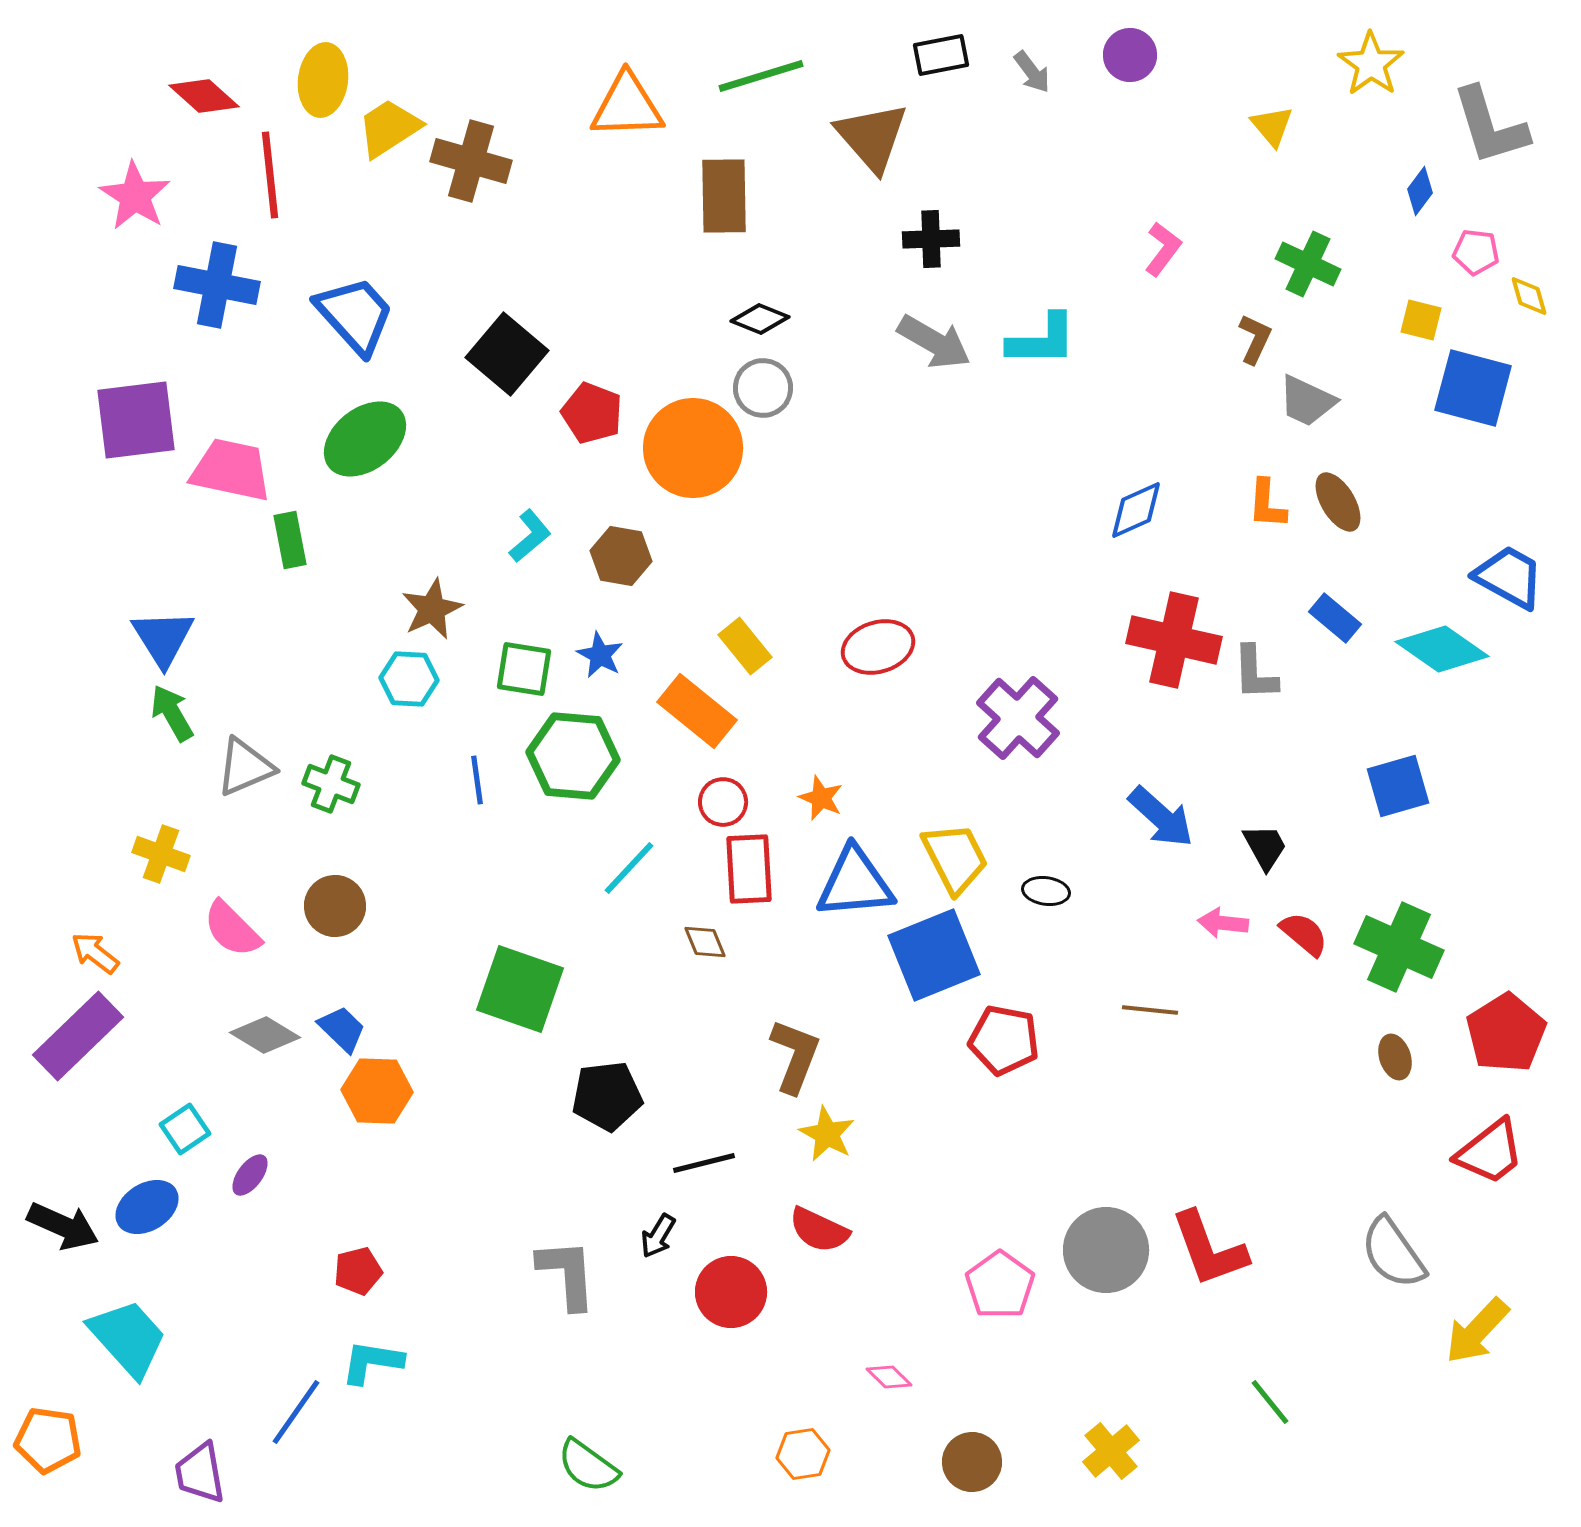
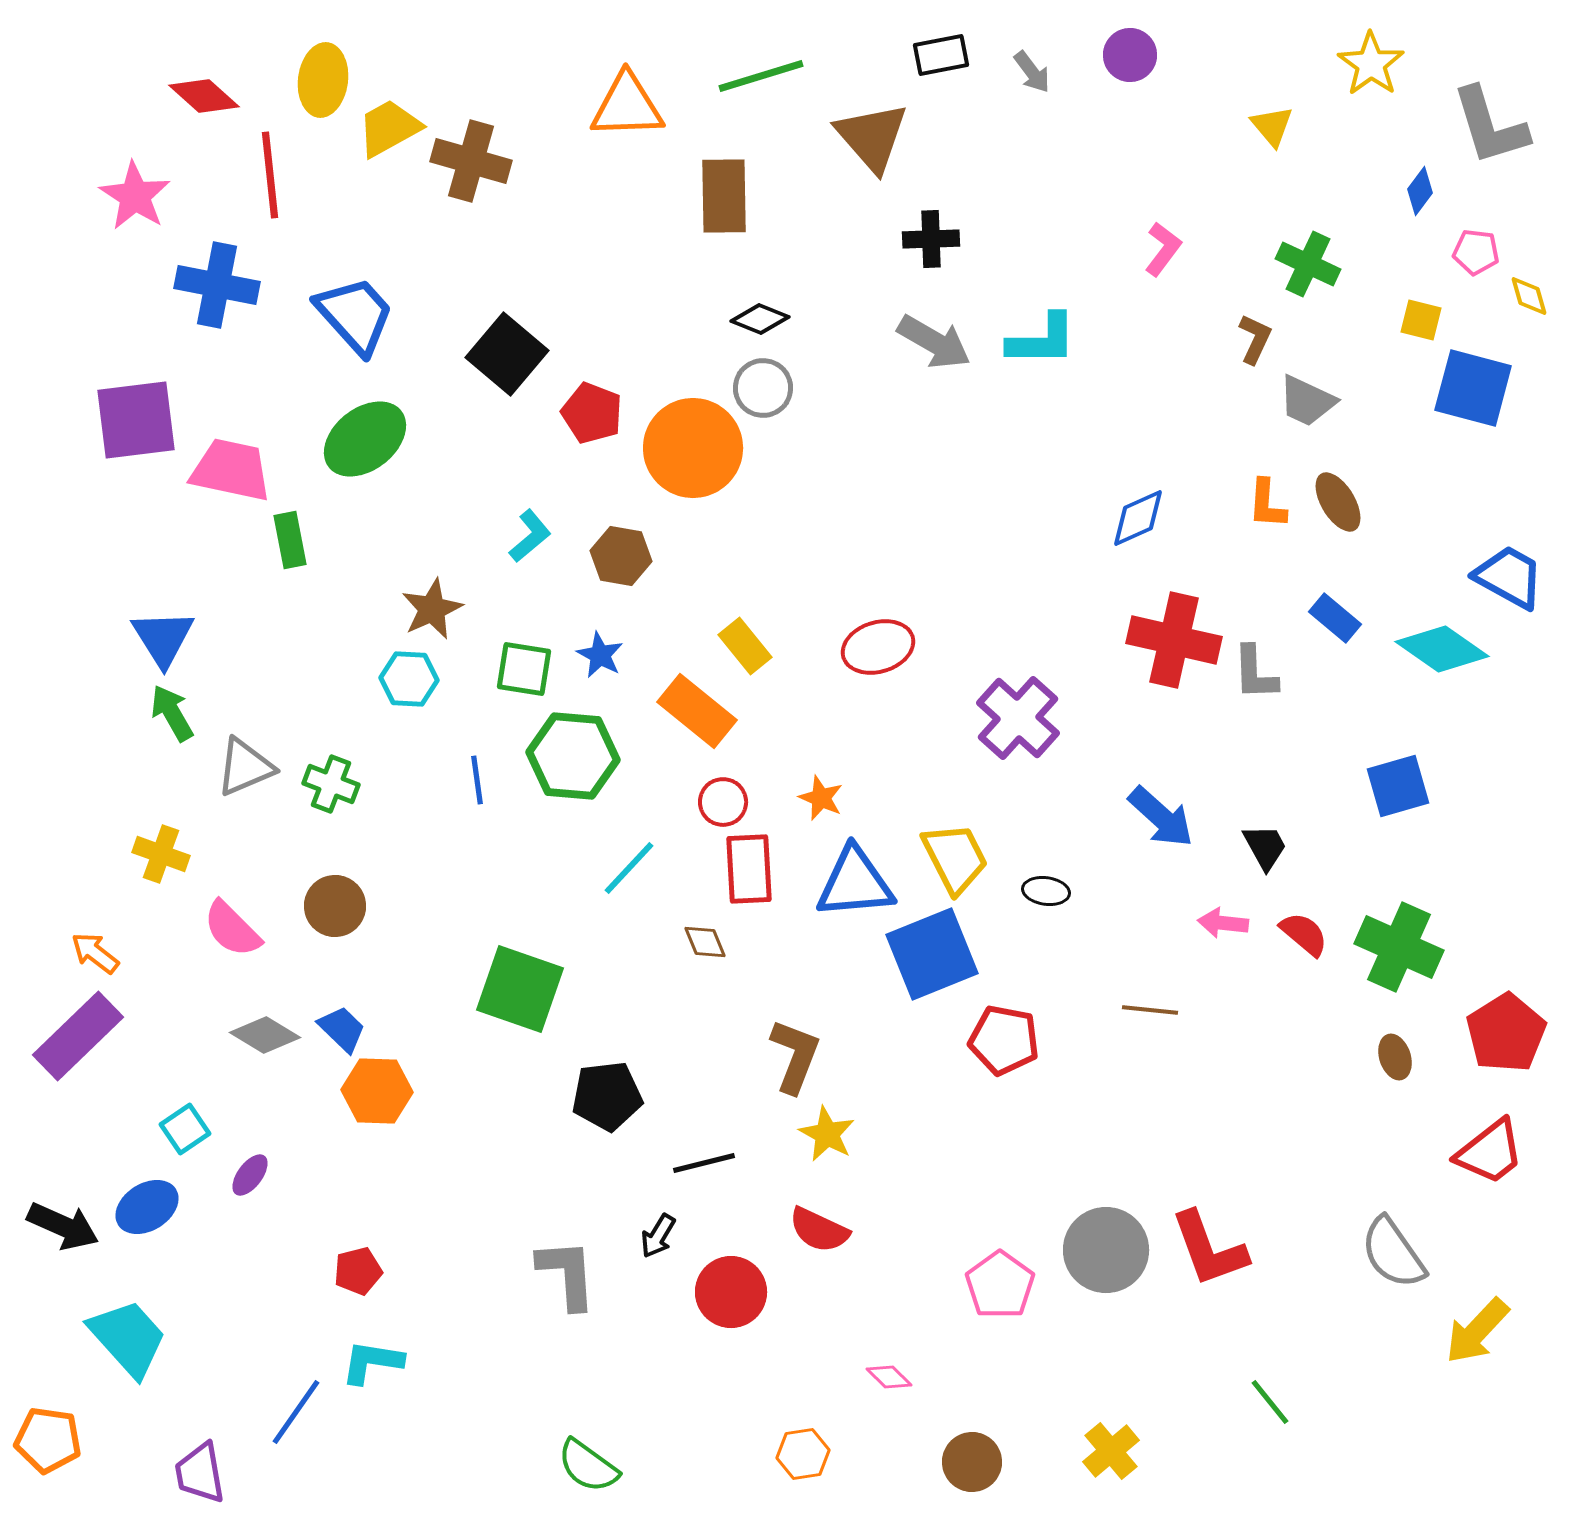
yellow trapezoid at (389, 128): rotated 4 degrees clockwise
blue diamond at (1136, 510): moved 2 px right, 8 px down
blue square at (934, 955): moved 2 px left, 1 px up
